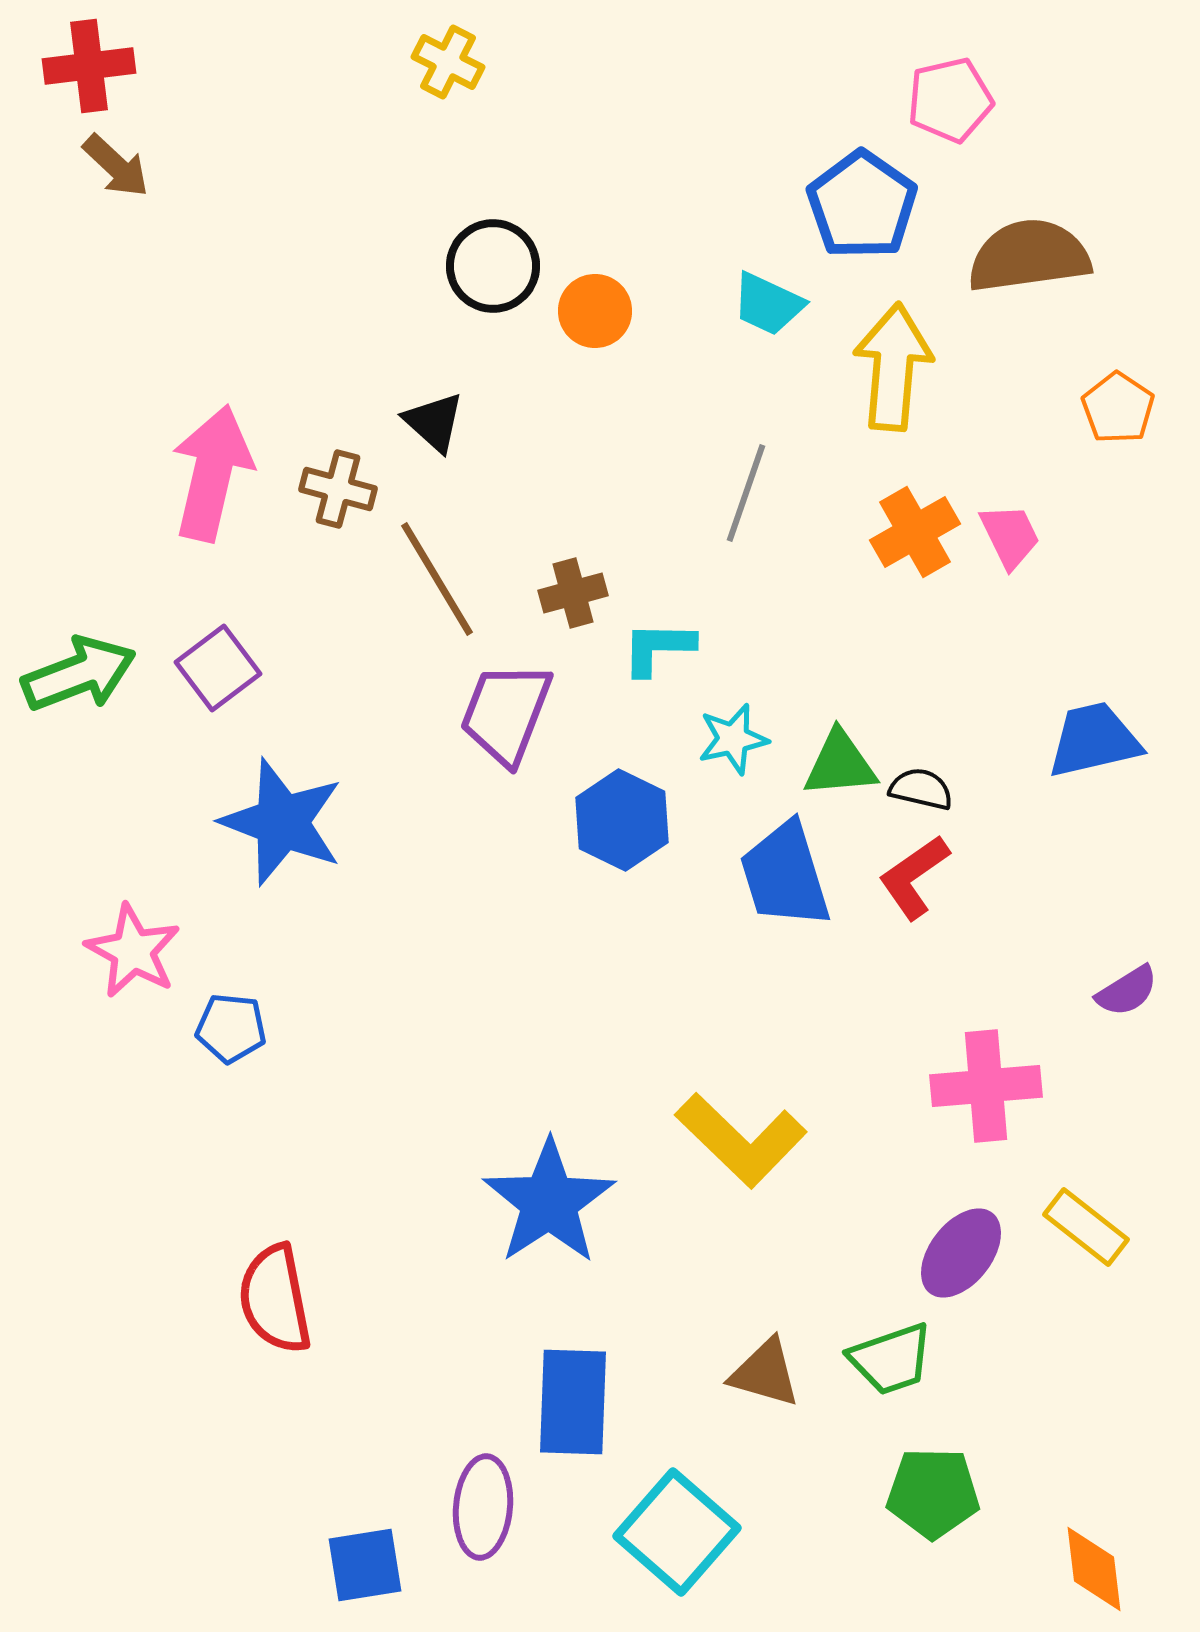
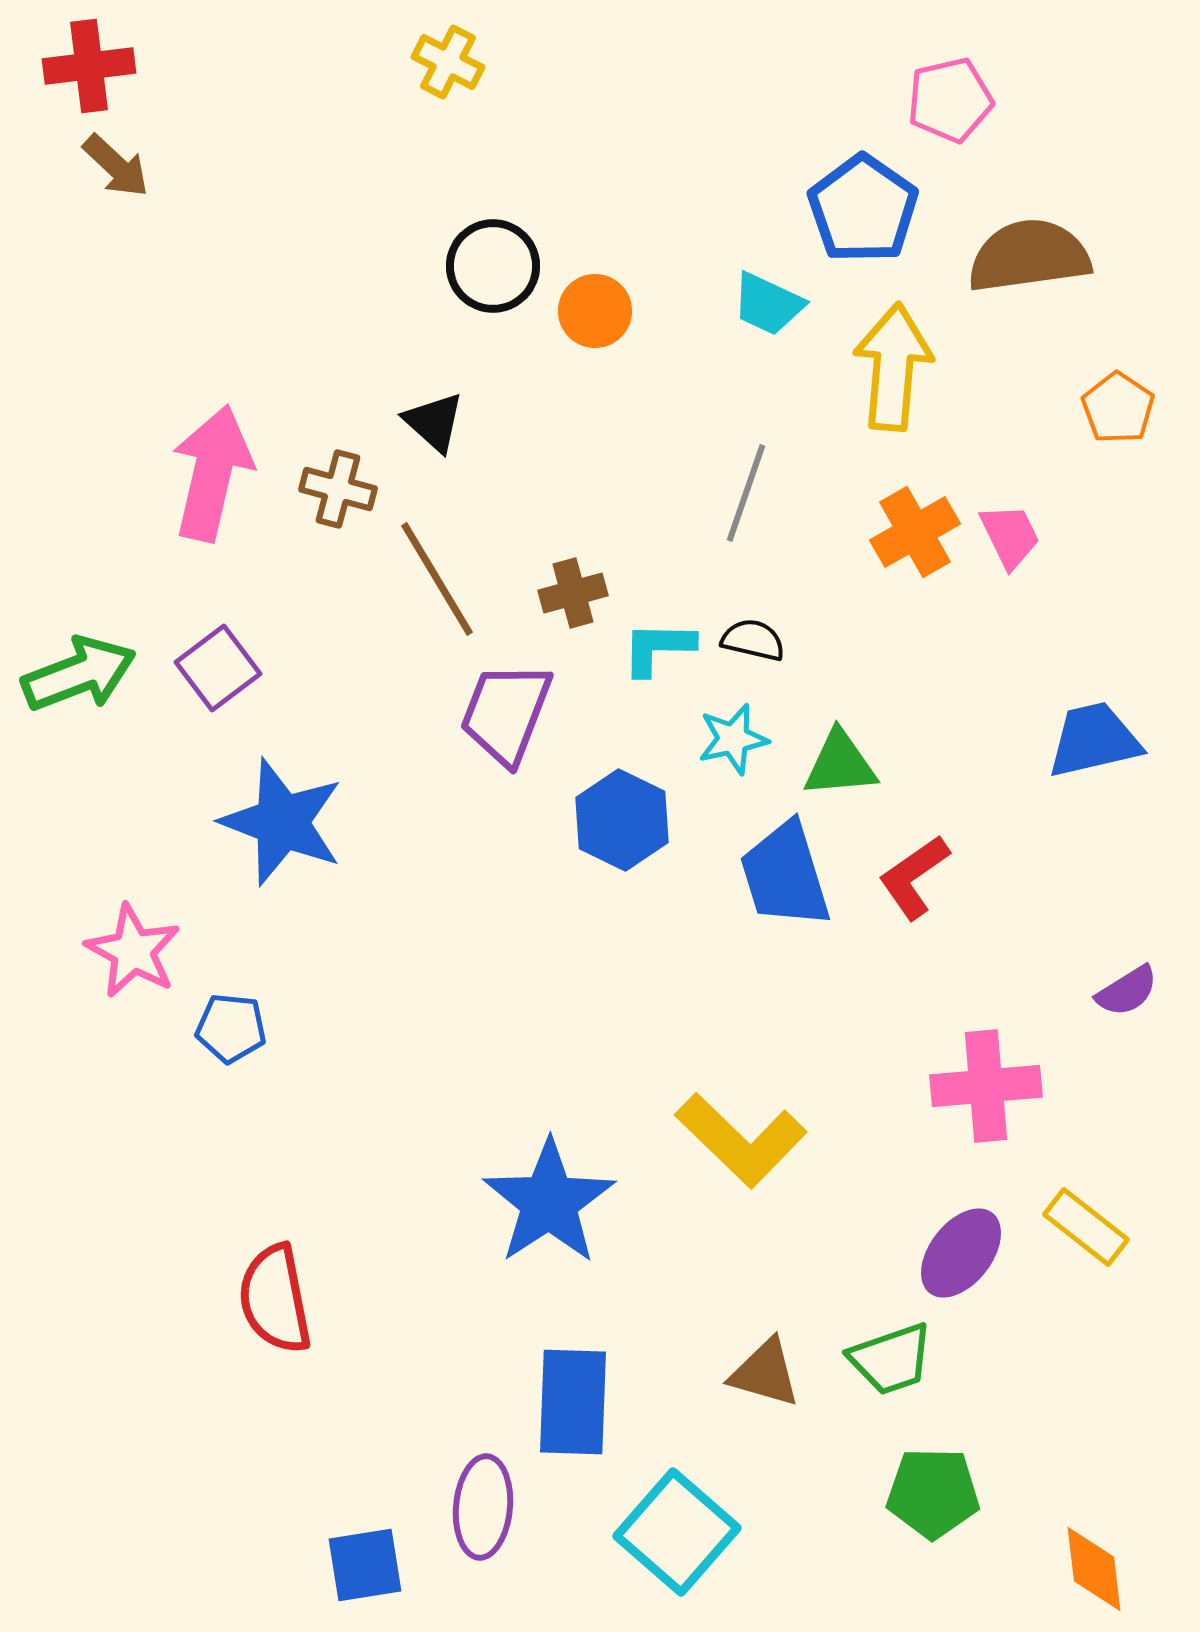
blue pentagon at (862, 205): moved 1 px right, 4 px down
black semicircle at (921, 789): moved 168 px left, 149 px up
